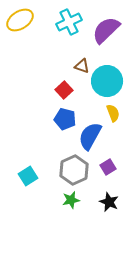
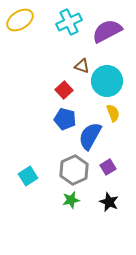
purple semicircle: moved 1 px right, 1 px down; rotated 16 degrees clockwise
